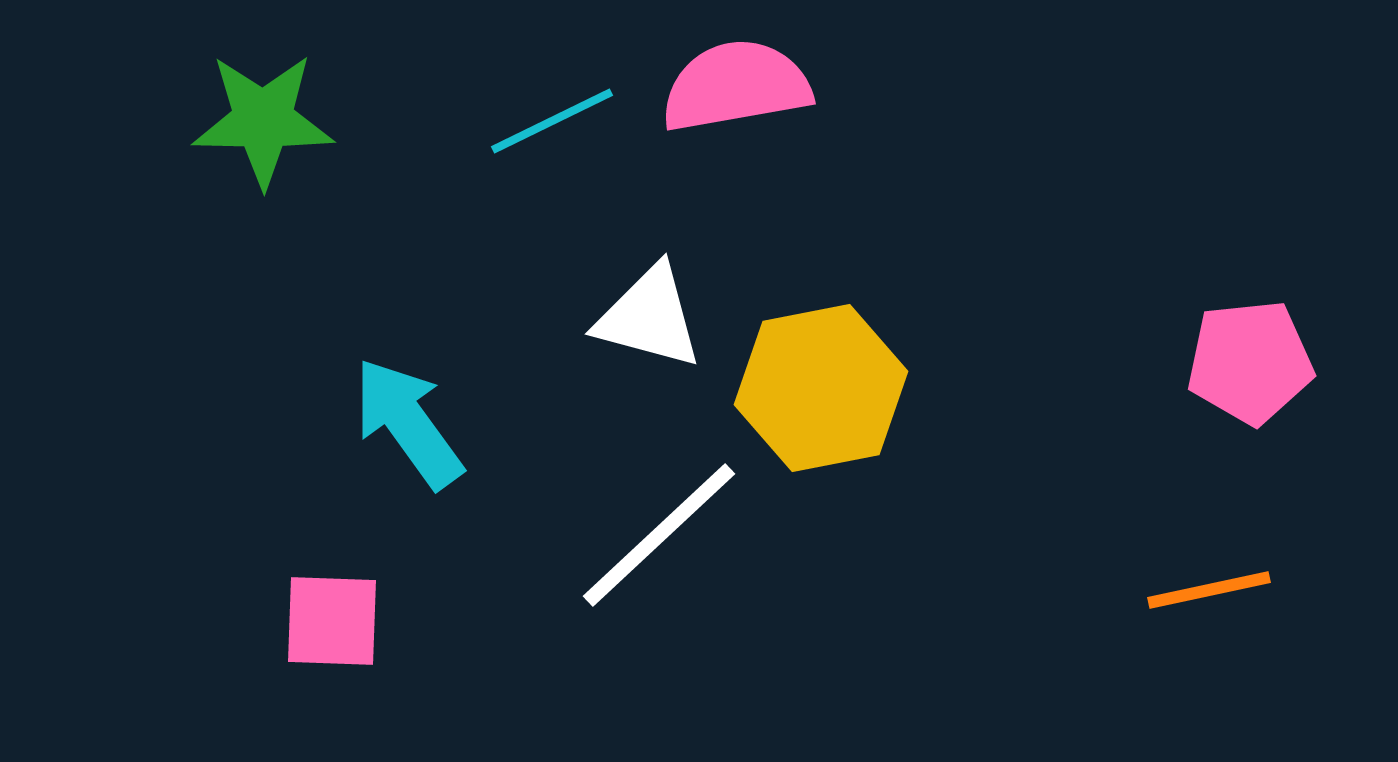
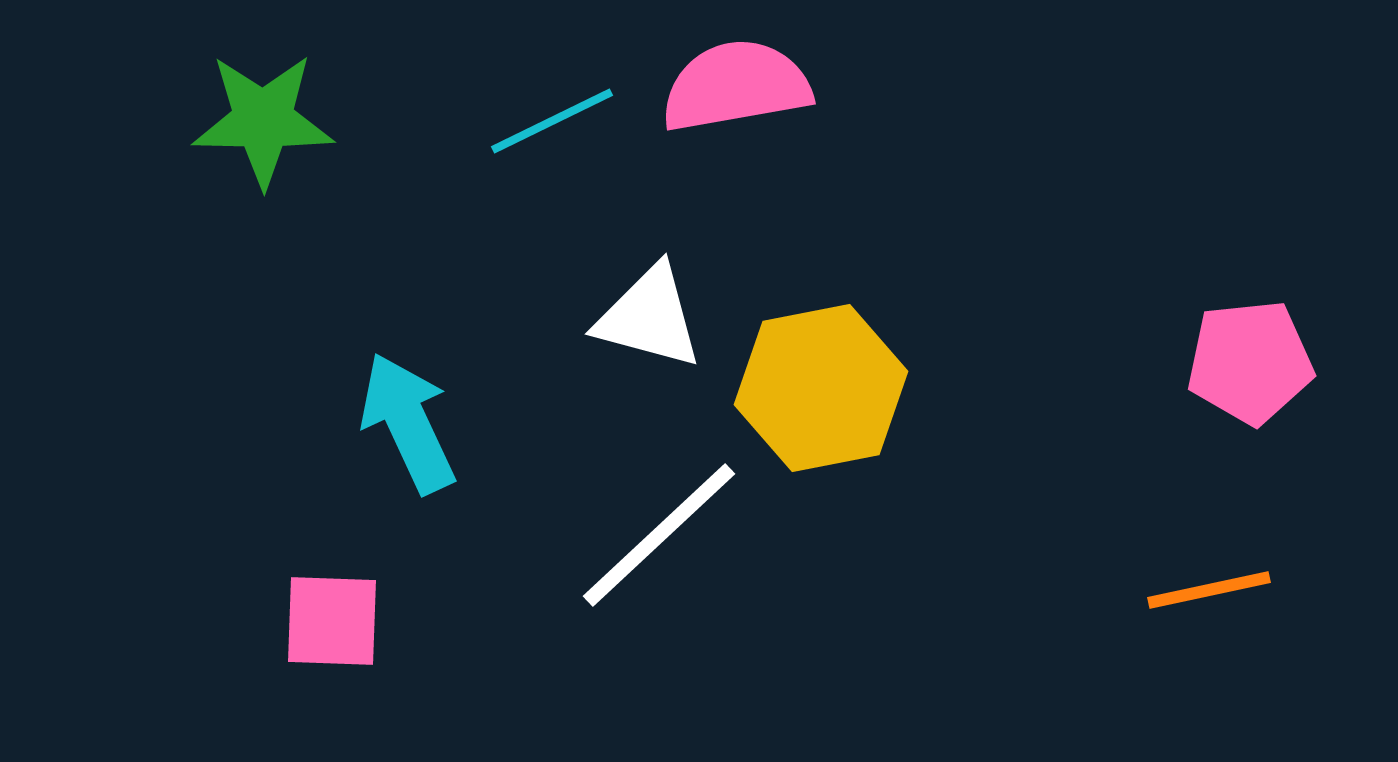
cyan arrow: rotated 11 degrees clockwise
